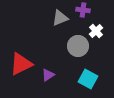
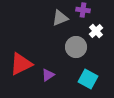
gray circle: moved 2 px left, 1 px down
